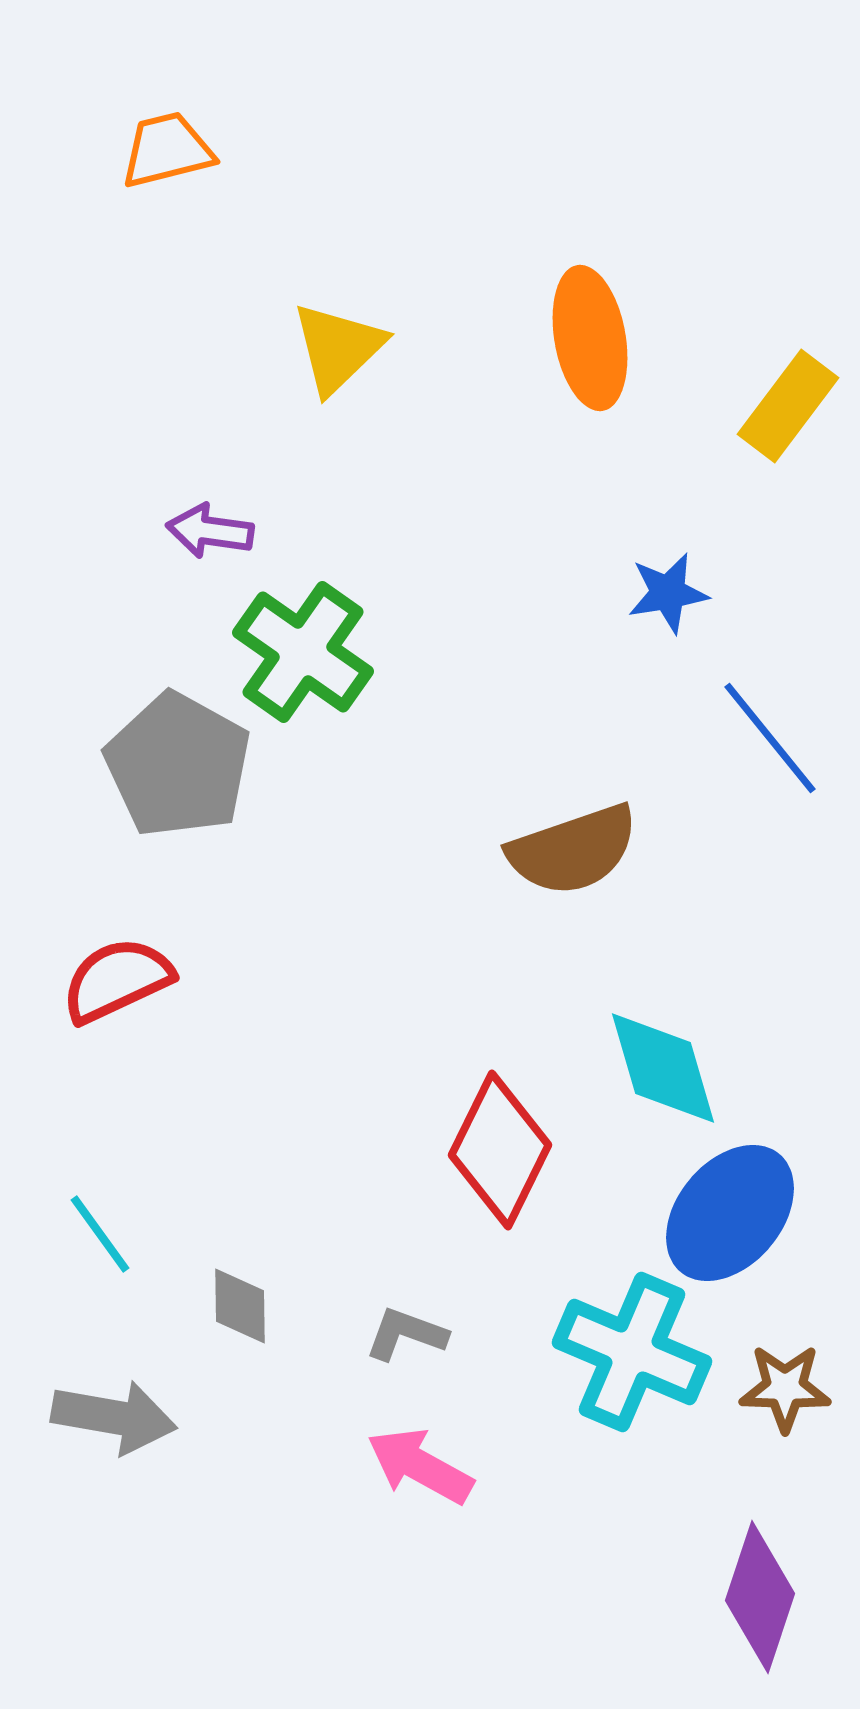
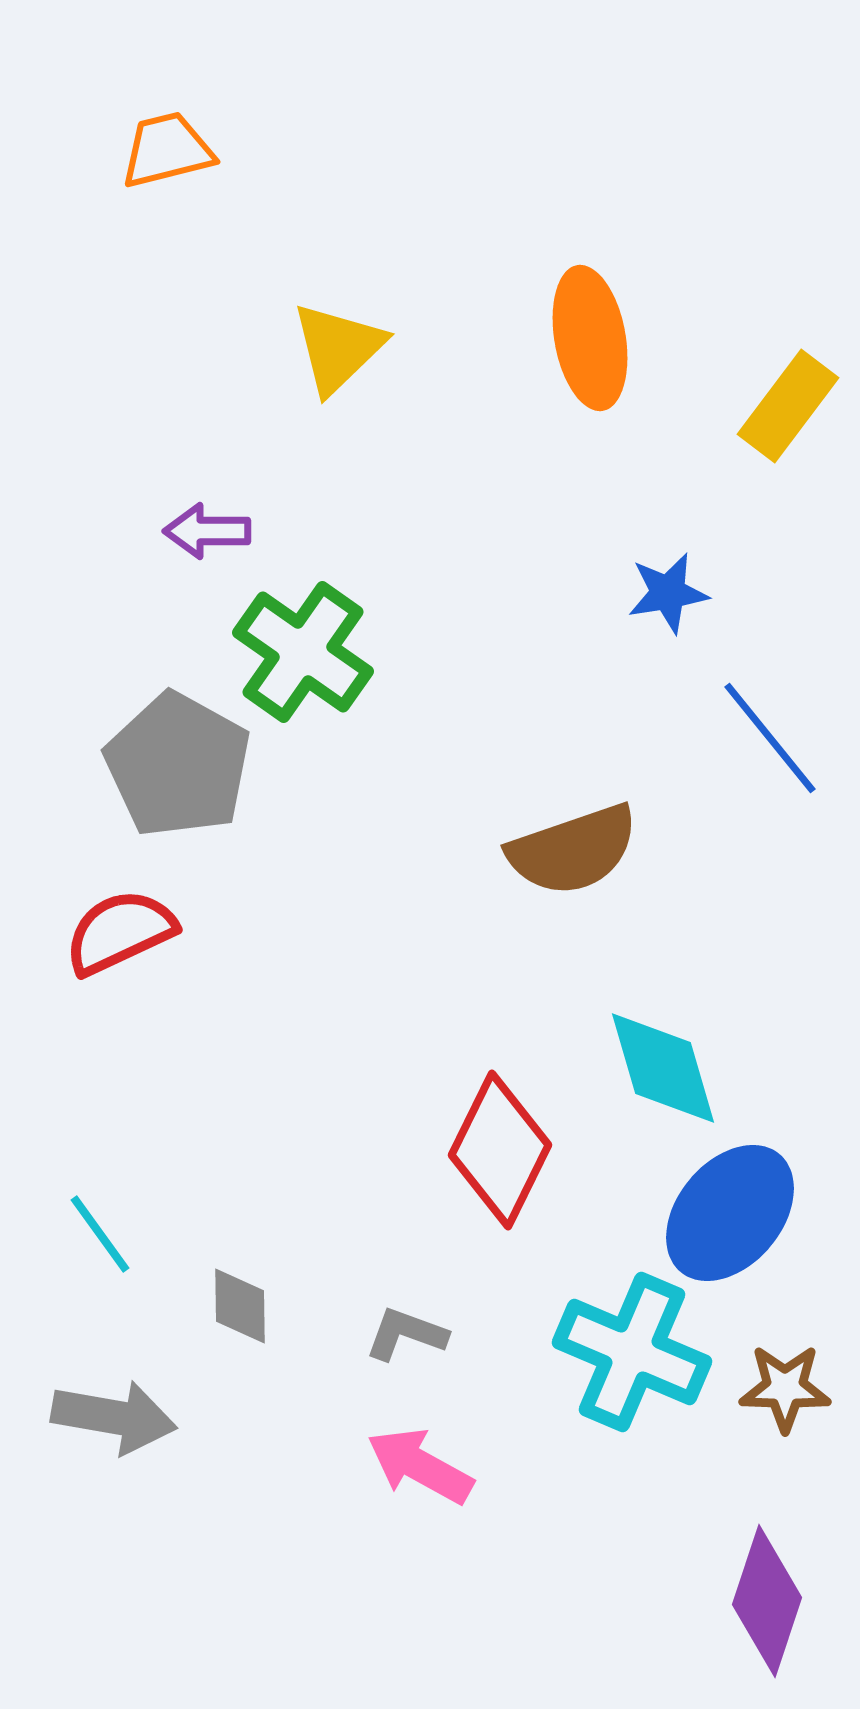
purple arrow: moved 3 px left; rotated 8 degrees counterclockwise
red semicircle: moved 3 px right, 48 px up
purple diamond: moved 7 px right, 4 px down
